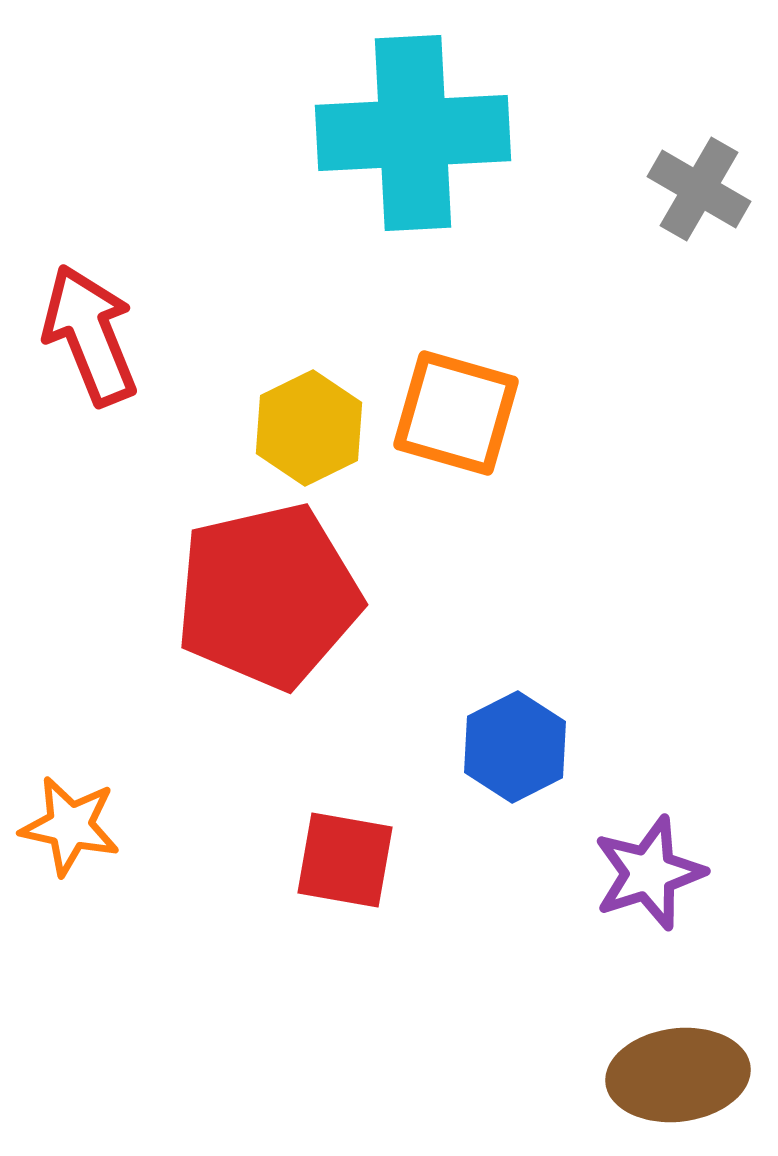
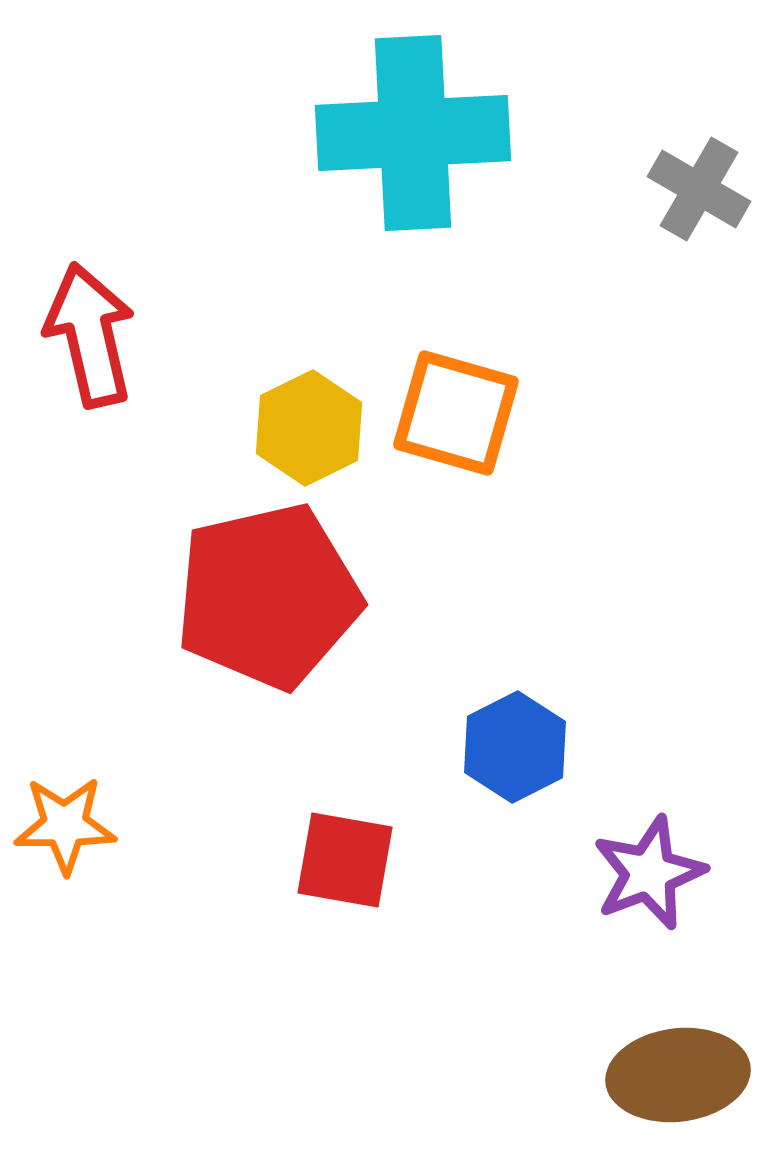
red arrow: rotated 9 degrees clockwise
orange star: moved 5 px left, 1 px up; rotated 12 degrees counterclockwise
purple star: rotated 3 degrees counterclockwise
